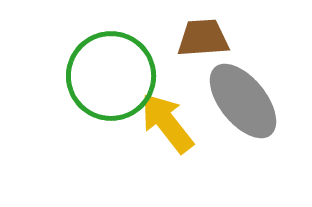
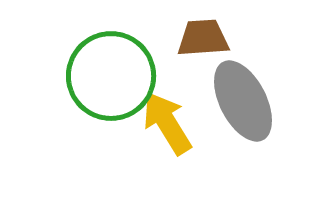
gray ellipse: rotated 12 degrees clockwise
yellow arrow: rotated 6 degrees clockwise
